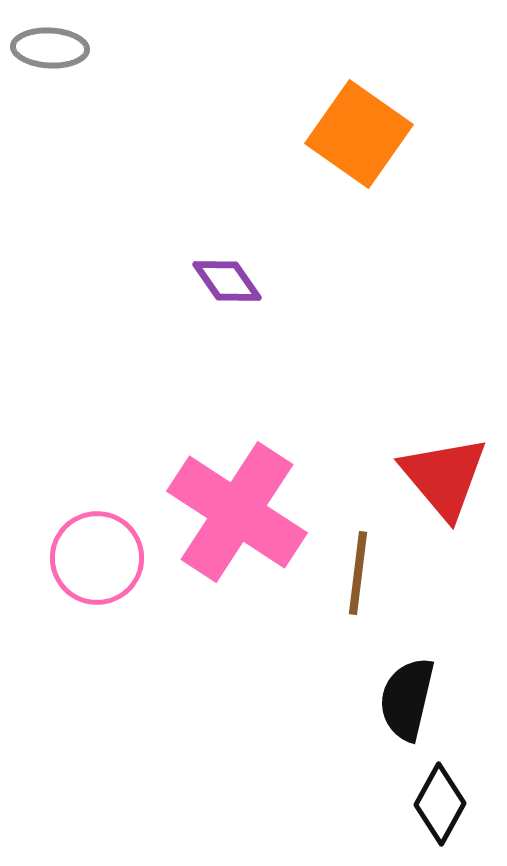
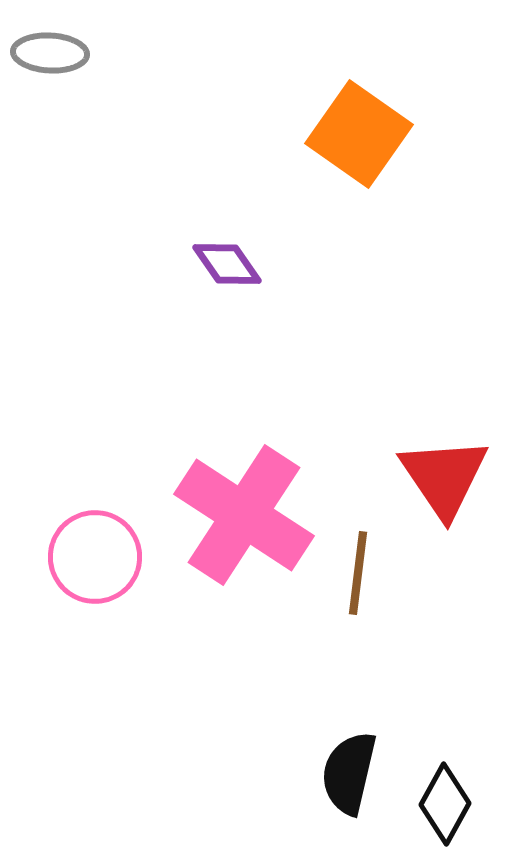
gray ellipse: moved 5 px down
purple diamond: moved 17 px up
red triangle: rotated 6 degrees clockwise
pink cross: moved 7 px right, 3 px down
pink circle: moved 2 px left, 1 px up
black semicircle: moved 58 px left, 74 px down
black diamond: moved 5 px right
